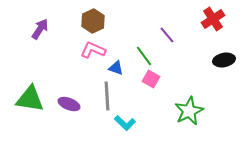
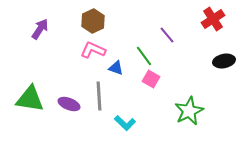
black ellipse: moved 1 px down
gray line: moved 8 px left
